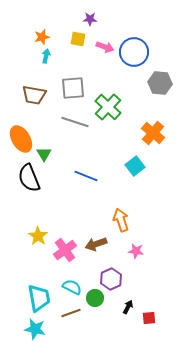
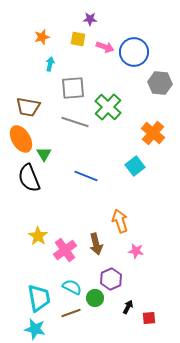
cyan arrow: moved 4 px right, 8 px down
brown trapezoid: moved 6 px left, 12 px down
orange arrow: moved 1 px left, 1 px down
brown arrow: rotated 85 degrees counterclockwise
